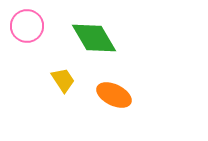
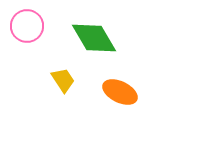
orange ellipse: moved 6 px right, 3 px up
